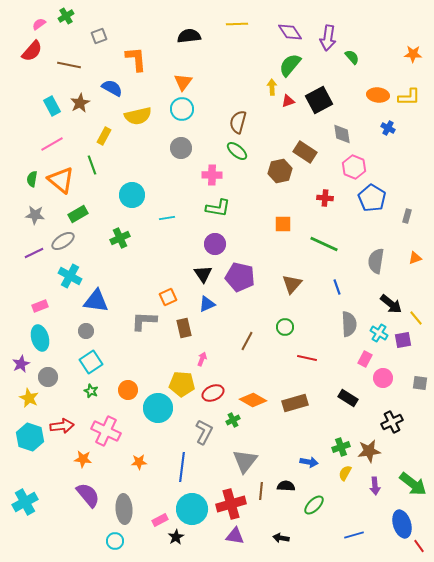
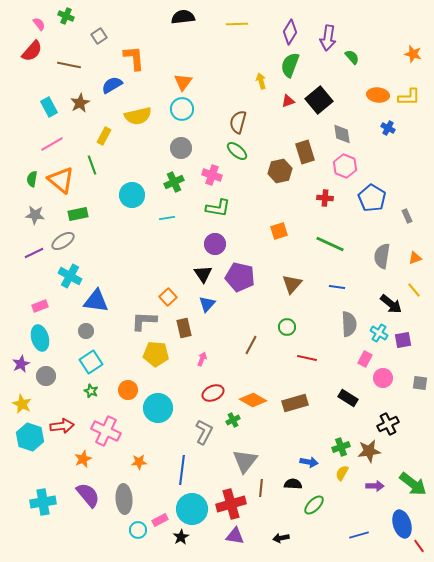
green cross at (66, 16): rotated 35 degrees counterclockwise
pink semicircle at (39, 24): rotated 88 degrees clockwise
purple diamond at (290, 32): rotated 65 degrees clockwise
gray square at (99, 36): rotated 14 degrees counterclockwise
black semicircle at (189, 36): moved 6 px left, 19 px up
orange star at (413, 54): rotated 12 degrees clockwise
orange L-shape at (136, 59): moved 2 px left, 1 px up
green semicircle at (290, 65): rotated 20 degrees counterclockwise
yellow arrow at (272, 87): moved 11 px left, 6 px up; rotated 14 degrees counterclockwise
blue semicircle at (112, 88): moved 3 px up; rotated 60 degrees counterclockwise
black square at (319, 100): rotated 12 degrees counterclockwise
cyan rectangle at (52, 106): moved 3 px left, 1 px down
brown rectangle at (305, 152): rotated 40 degrees clockwise
pink hexagon at (354, 167): moved 9 px left, 1 px up
pink cross at (212, 175): rotated 18 degrees clockwise
green rectangle at (78, 214): rotated 18 degrees clockwise
gray rectangle at (407, 216): rotated 40 degrees counterclockwise
orange square at (283, 224): moved 4 px left, 7 px down; rotated 18 degrees counterclockwise
green cross at (120, 238): moved 54 px right, 56 px up
green line at (324, 244): moved 6 px right
gray semicircle at (376, 261): moved 6 px right, 5 px up
blue line at (337, 287): rotated 63 degrees counterclockwise
orange square at (168, 297): rotated 18 degrees counterclockwise
blue triangle at (207, 304): rotated 24 degrees counterclockwise
yellow line at (416, 318): moved 2 px left, 28 px up
green circle at (285, 327): moved 2 px right
brown line at (247, 341): moved 4 px right, 4 px down
gray circle at (48, 377): moved 2 px left, 1 px up
yellow pentagon at (182, 384): moved 26 px left, 30 px up
yellow star at (29, 398): moved 7 px left, 6 px down
black cross at (392, 422): moved 4 px left, 2 px down
orange star at (83, 459): rotated 30 degrees counterclockwise
blue line at (182, 467): moved 3 px down
yellow semicircle at (345, 473): moved 3 px left
black semicircle at (286, 486): moved 7 px right, 2 px up
purple arrow at (375, 486): rotated 84 degrees counterclockwise
brown line at (261, 491): moved 3 px up
cyan cross at (25, 502): moved 18 px right; rotated 20 degrees clockwise
gray ellipse at (124, 509): moved 10 px up
blue line at (354, 535): moved 5 px right
black star at (176, 537): moved 5 px right
black arrow at (281, 538): rotated 21 degrees counterclockwise
cyan circle at (115, 541): moved 23 px right, 11 px up
